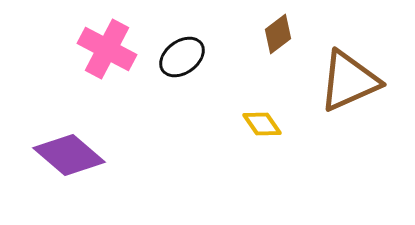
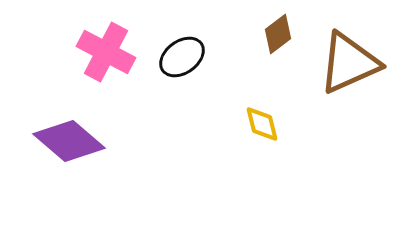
pink cross: moved 1 px left, 3 px down
brown triangle: moved 18 px up
yellow diamond: rotated 21 degrees clockwise
purple diamond: moved 14 px up
